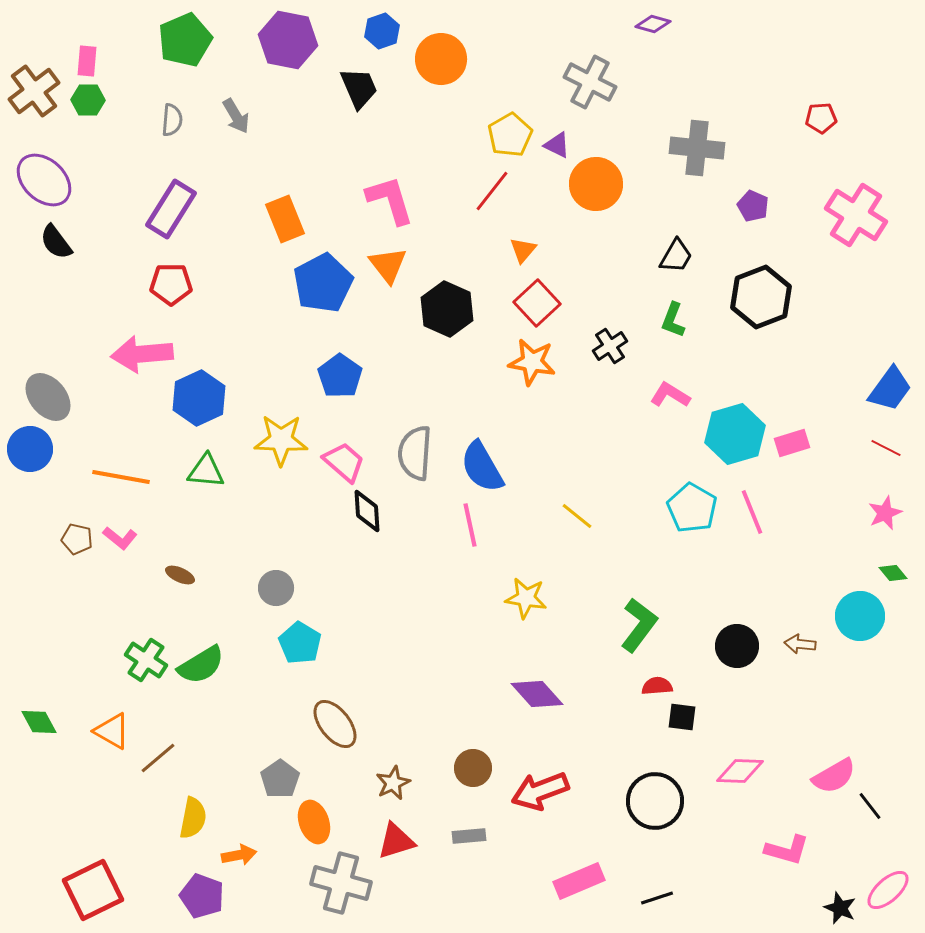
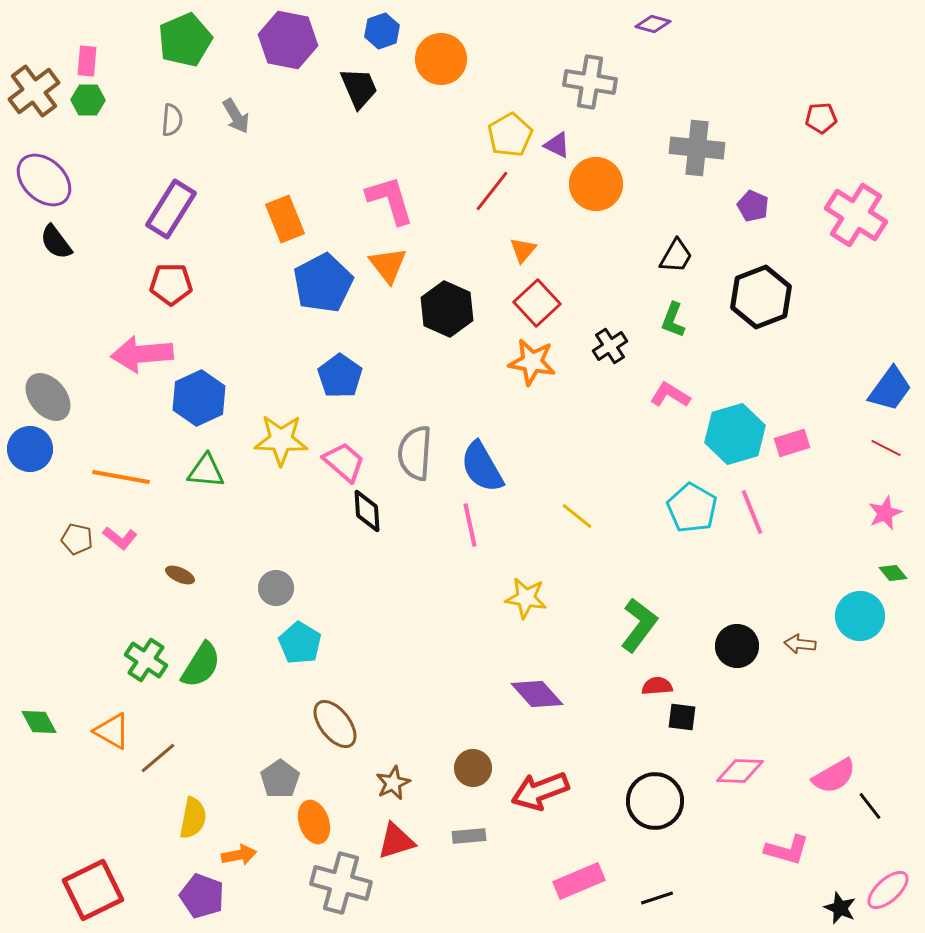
gray cross at (590, 82): rotated 18 degrees counterclockwise
green semicircle at (201, 665): rotated 27 degrees counterclockwise
